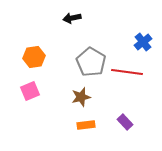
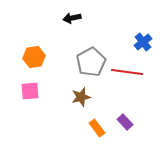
gray pentagon: rotated 12 degrees clockwise
pink square: rotated 18 degrees clockwise
orange rectangle: moved 11 px right, 3 px down; rotated 60 degrees clockwise
